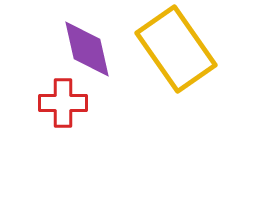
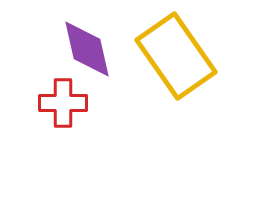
yellow rectangle: moved 7 px down
